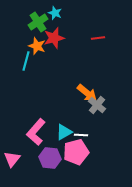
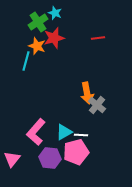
orange arrow: rotated 40 degrees clockwise
